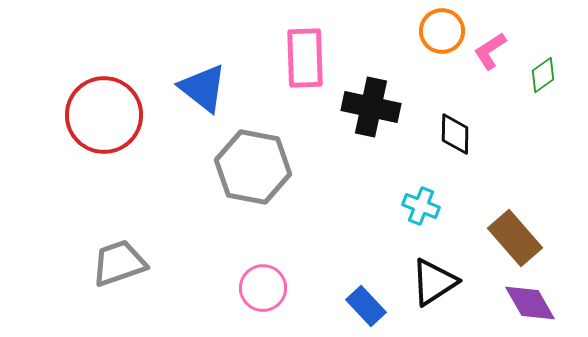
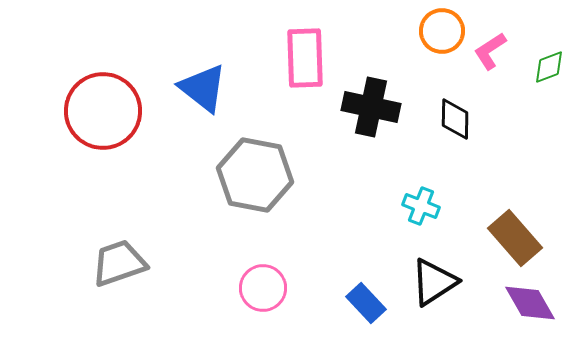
green diamond: moved 6 px right, 8 px up; rotated 15 degrees clockwise
red circle: moved 1 px left, 4 px up
black diamond: moved 15 px up
gray hexagon: moved 2 px right, 8 px down
blue rectangle: moved 3 px up
